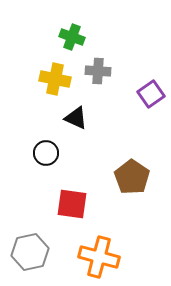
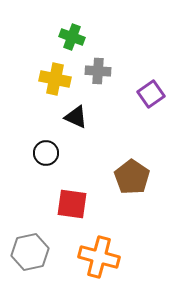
black triangle: moved 1 px up
